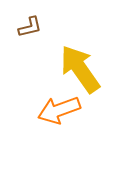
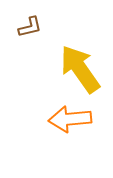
orange arrow: moved 11 px right, 9 px down; rotated 15 degrees clockwise
